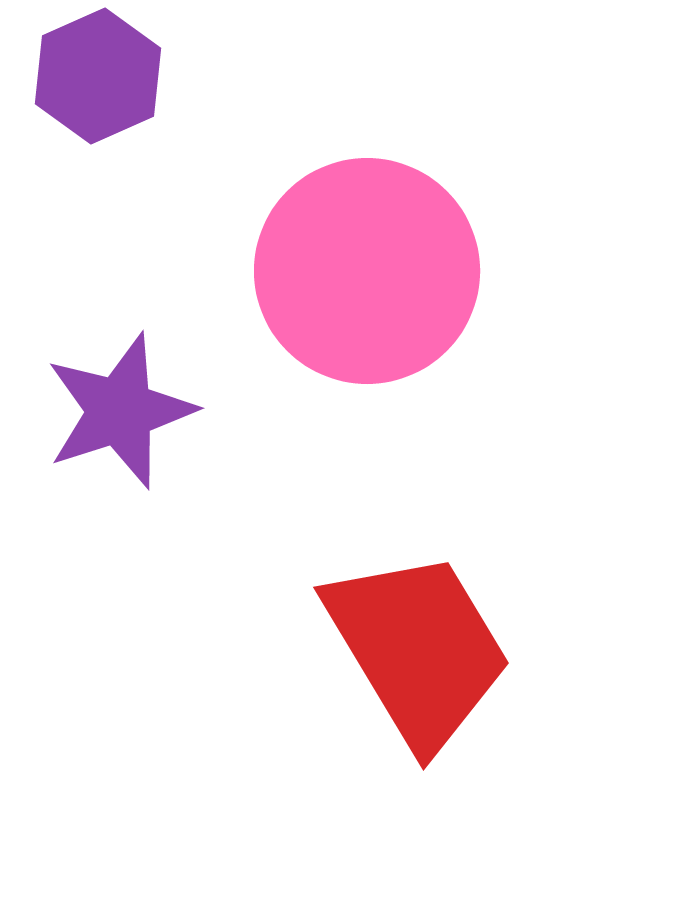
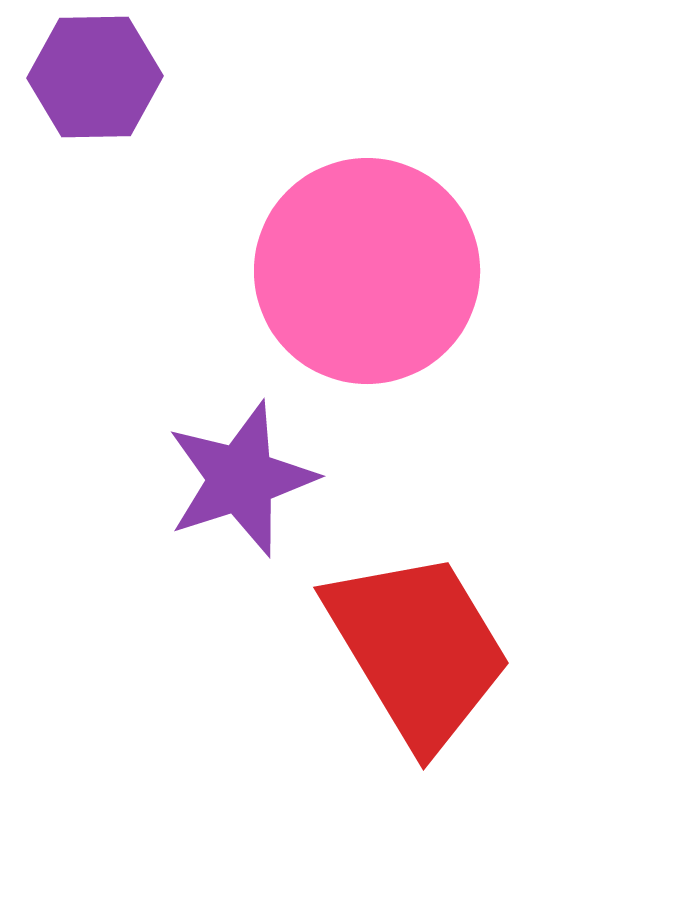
purple hexagon: moved 3 px left, 1 px down; rotated 23 degrees clockwise
purple star: moved 121 px right, 68 px down
